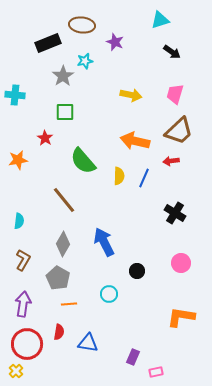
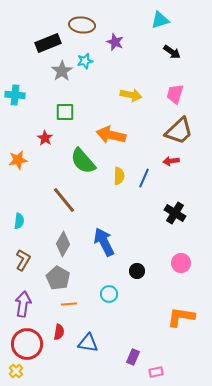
gray star: moved 1 px left, 5 px up
orange arrow: moved 24 px left, 6 px up
